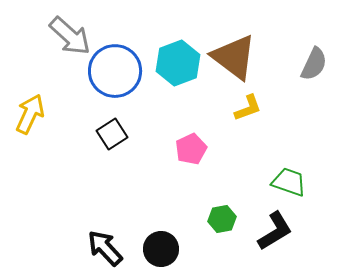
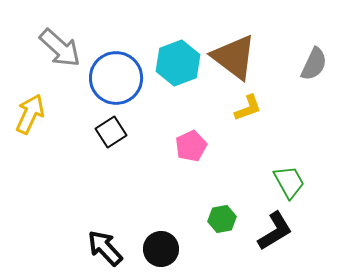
gray arrow: moved 10 px left, 12 px down
blue circle: moved 1 px right, 7 px down
black square: moved 1 px left, 2 px up
pink pentagon: moved 3 px up
green trapezoid: rotated 42 degrees clockwise
